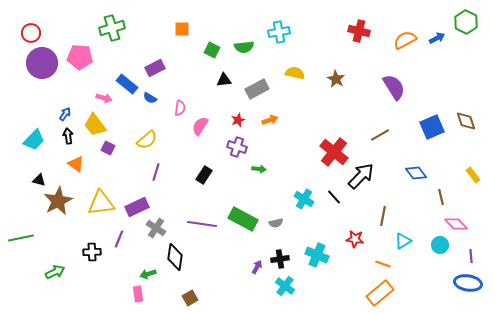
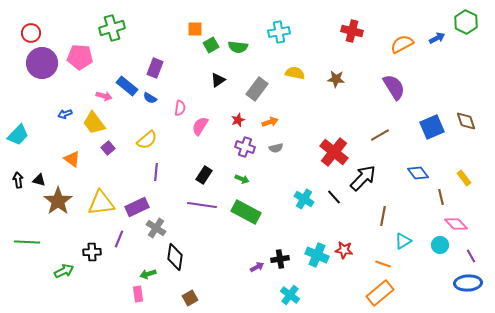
orange square at (182, 29): moved 13 px right
red cross at (359, 31): moved 7 px left
orange semicircle at (405, 40): moved 3 px left, 4 px down
green semicircle at (244, 47): moved 6 px left; rotated 12 degrees clockwise
green square at (212, 50): moved 1 px left, 5 px up; rotated 35 degrees clockwise
purple rectangle at (155, 68): rotated 42 degrees counterclockwise
brown star at (336, 79): rotated 24 degrees counterclockwise
black triangle at (224, 80): moved 6 px left; rotated 28 degrees counterclockwise
blue rectangle at (127, 84): moved 2 px down
gray rectangle at (257, 89): rotated 25 degrees counterclockwise
pink arrow at (104, 98): moved 2 px up
blue arrow at (65, 114): rotated 144 degrees counterclockwise
orange arrow at (270, 120): moved 2 px down
yellow trapezoid at (95, 125): moved 1 px left, 2 px up
black arrow at (68, 136): moved 50 px left, 44 px down
cyan trapezoid at (34, 140): moved 16 px left, 5 px up
purple cross at (237, 147): moved 8 px right
purple square at (108, 148): rotated 24 degrees clockwise
orange triangle at (76, 164): moved 4 px left, 5 px up
green arrow at (259, 169): moved 17 px left, 10 px down; rotated 16 degrees clockwise
purple line at (156, 172): rotated 12 degrees counterclockwise
blue diamond at (416, 173): moved 2 px right
yellow rectangle at (473, 175): moved 9 px left, 3 px down
black arrow at (361, 176): moved 2 px right, 2 px down
brown star at (58, 201): rotated 8 degrees counterclockwise
green rectangle at (243, 219): moved 3 px right, 7 px up
gray semicircle at (276, 223): moved 75 px up
purple line at (202, 224): moved 19 px up
green line at (21, 238): moved 6 px right, 4 px down; rotated 15 degrees clockwise
red star at (355, 239): moved 11 px left, 11 px down
purple line at (471, 256): rotated 24 degrees counterclockwise
purple arrow at (257, 267): rotated 32 degrees clockwise
green arrow at (55, 272): moved 9 px right, 1 px up
blue ellipse at (468, 283): rotated 12 degrees counterclockwise
cyan cross at (285, 286): moved 5 px right, 9 px down
